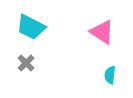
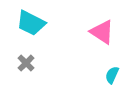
cyan trapezoid: moved 4 px up
cyan semicircle: moved 2 px right; rotated 18 degrees clockwise
